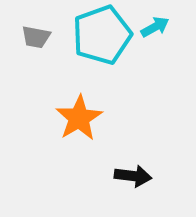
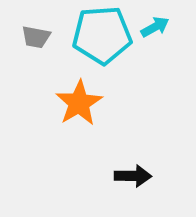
cyan pentagon: rotated 16 degrees clockwise
orange star: moved 15 px up
black arrow: rotated 6 degrees counterclockwise
